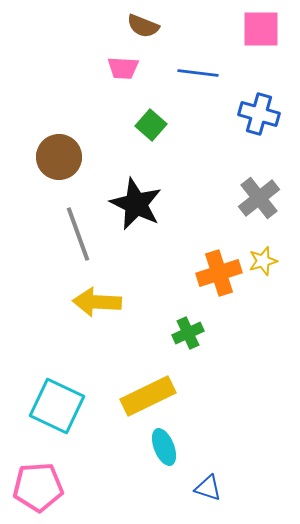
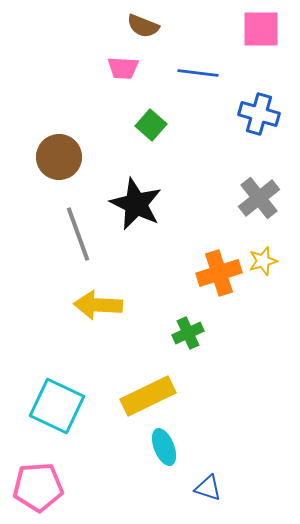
yellow arrow: moved 1 px right, 3 px down
